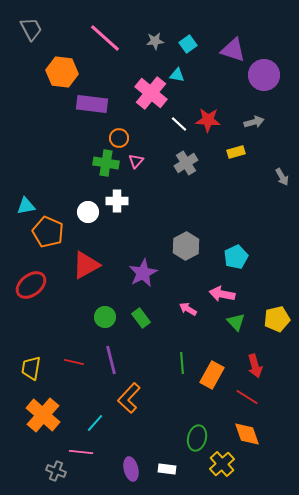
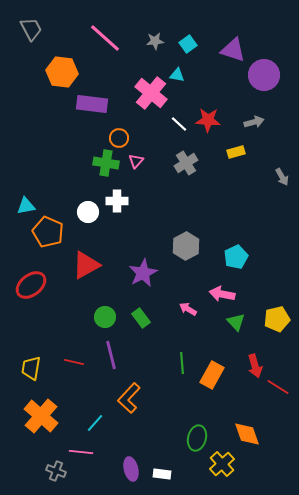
purple line at (111, 360): moved 5 px up
red line at (247, 397): moved 31 px right, 10 px up
orange cross at (43, 415): moved 2 px left, 1 px down
white rectangle at (167, 469): moved 5 px left, 5 px down
